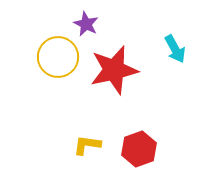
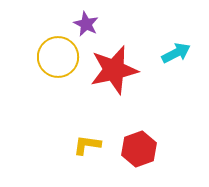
cyan arrow: moved 1 px right, 4 px down; rotated 88 degrees counterclockwise
